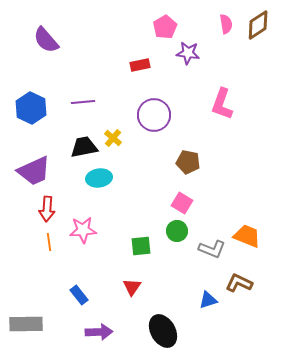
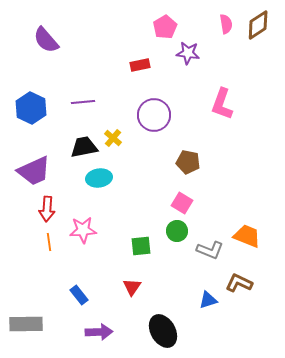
gray L-shape: moved 2 px left, 1 px down
